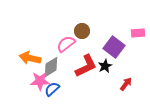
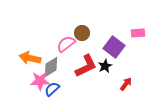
brown circle: moved 2 px down
